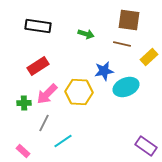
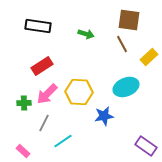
brown line: rotated 48 degrees clockwise
red rectangle: moved 4 px right
blue star: moved 45 px down
